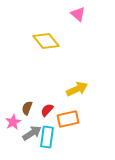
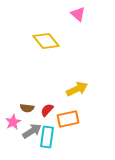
brown semicircle: rotated 104 degrees counterclockwise
gray arrow: moved 2 px up
